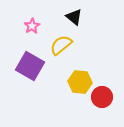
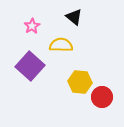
yellow semicircle: rotated 40 degrees clockwise
purple square: rotated 12 degrees clockwise
